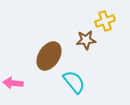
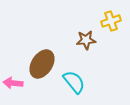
yellow cross: moved 6 px right
brown ellipse: moved 7 px left, 8 px down
